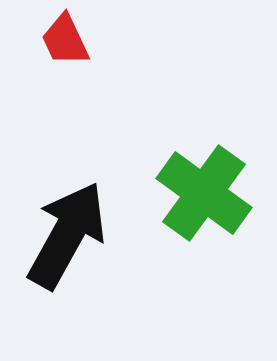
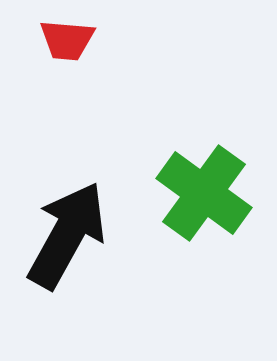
red trapezoid: moved 2 px right; rotated 60 degrees counterclockwise
